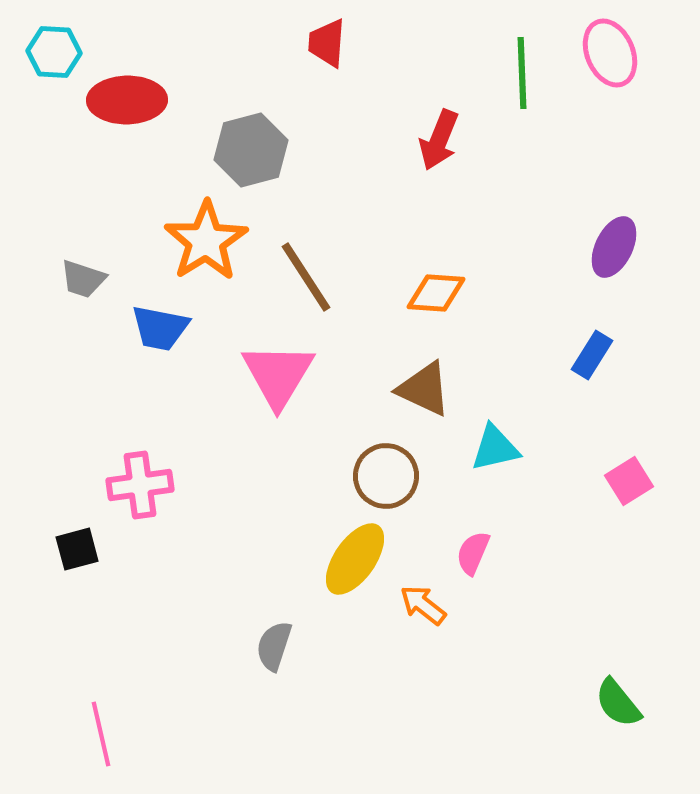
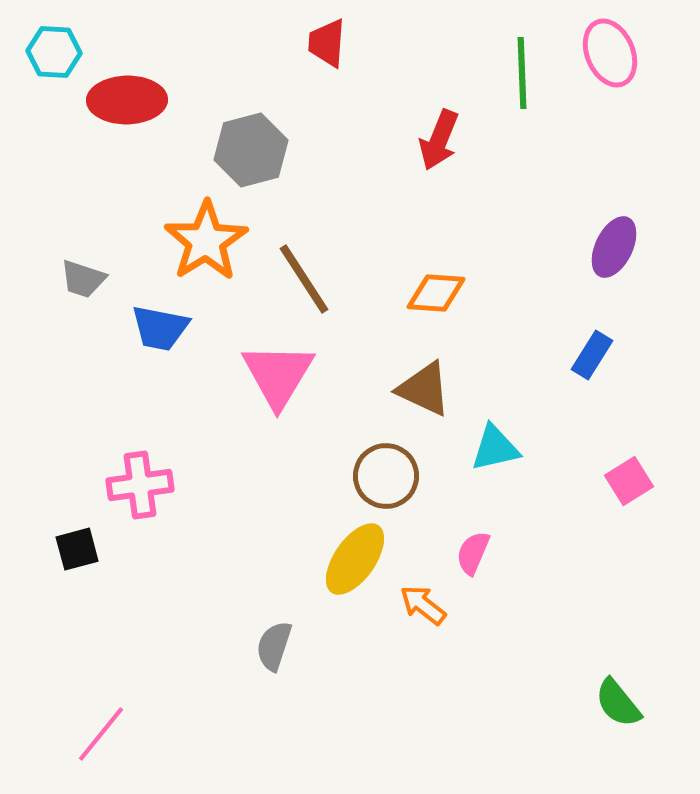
brown line: moved 2 px left, 2 px down
pink line: rotated 52 degrees clockwise
